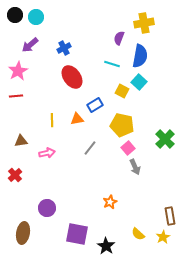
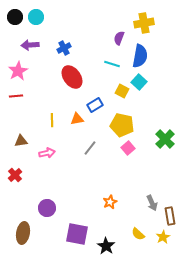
black circle: moved 2 px down
purple arrow: rotated 36 degrees clockwise
gray arrow: moved 17 px right, 36 px down
